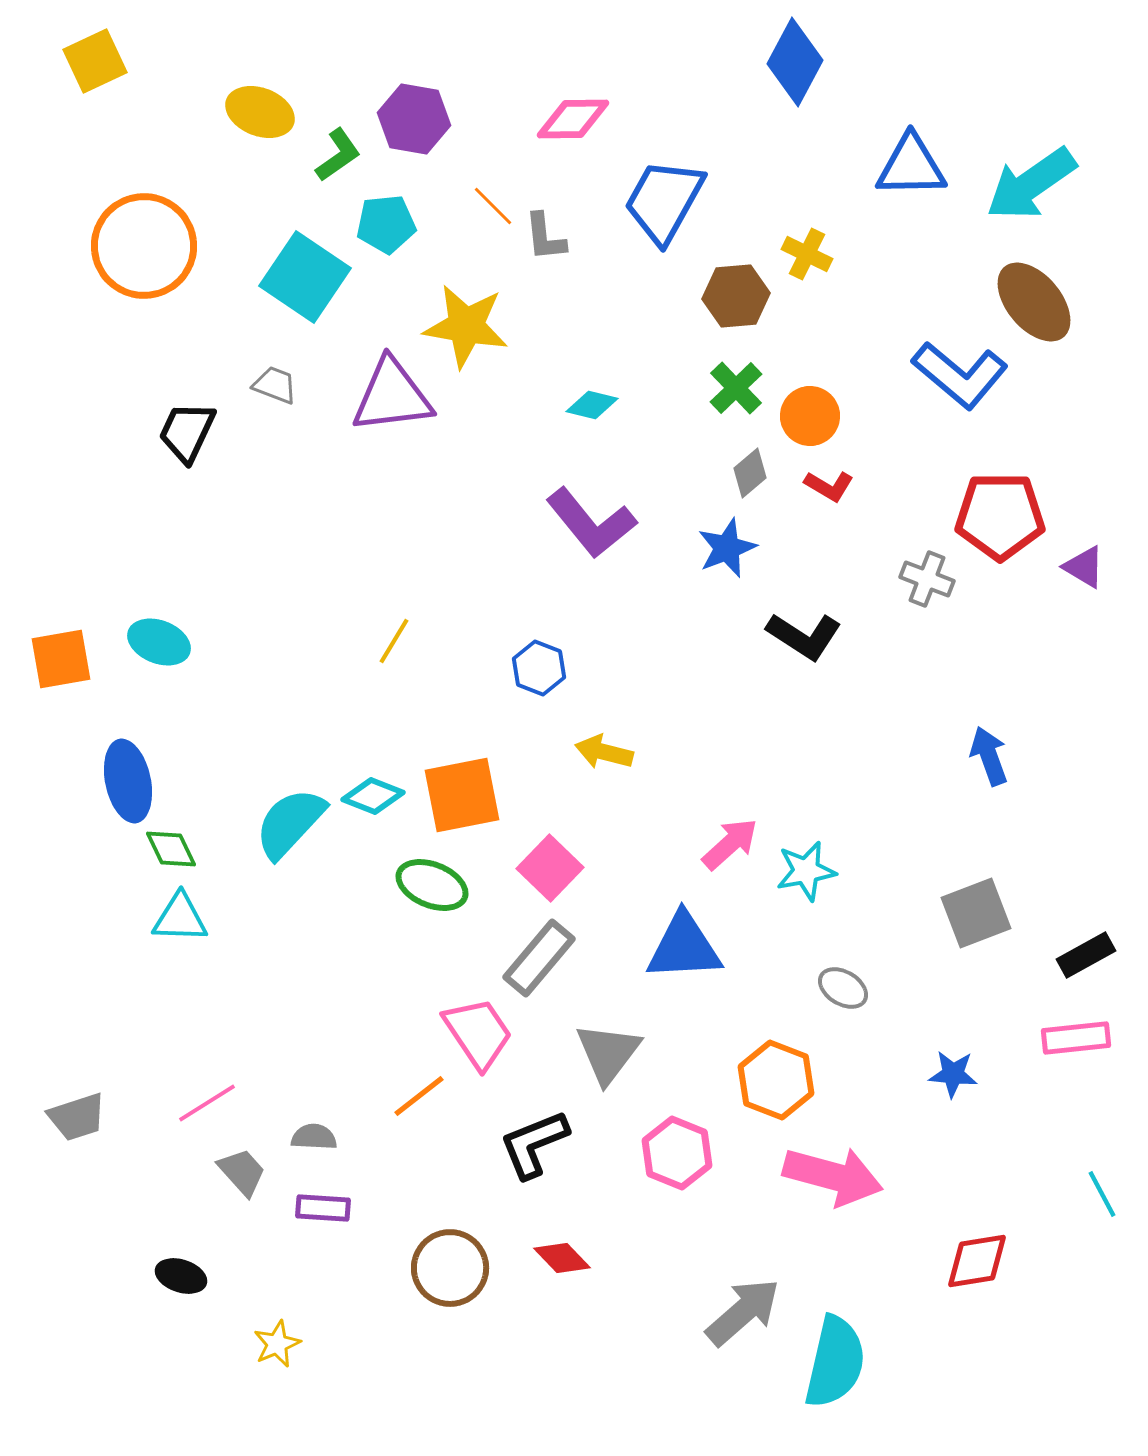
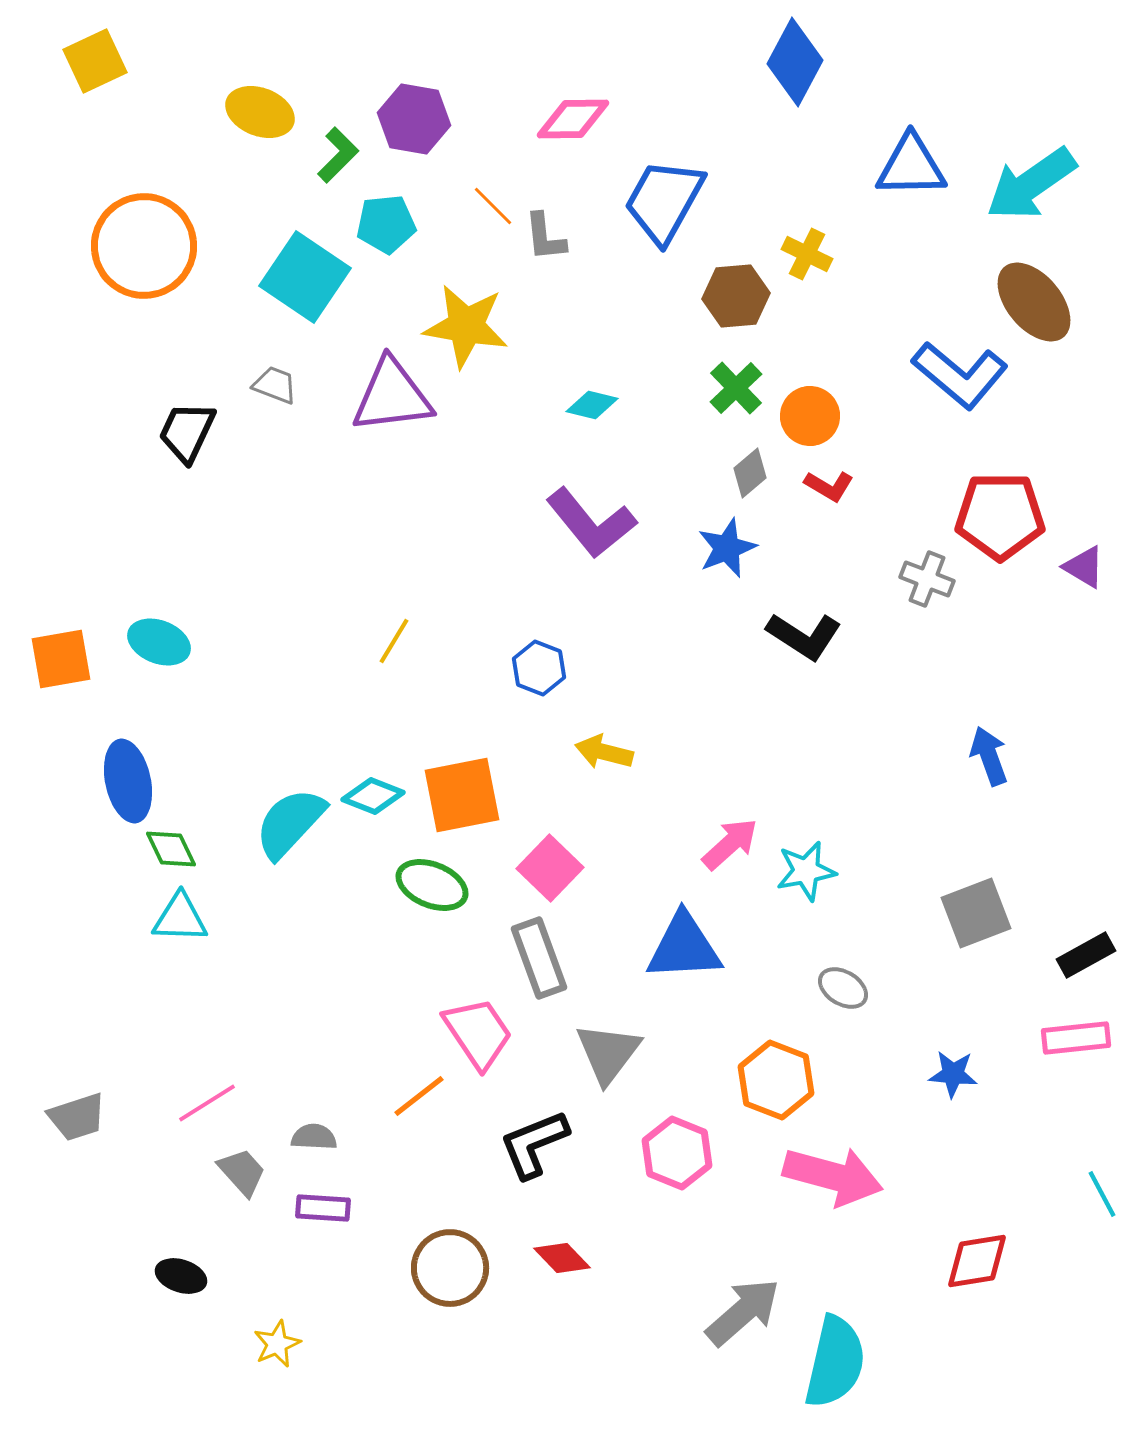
green L-shape at (338, 155): rotated 10 degrees counterclockwise
gray rectangle at (539, 958): rotated 60 degrees counterclockwise
